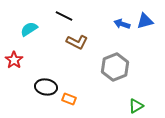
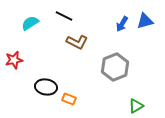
blue arrow: rotated 77 degrees counterclockwise
cyan semicircle: moved 1 px right, 6 px up
red star: rotated 24 degrees clockwise
